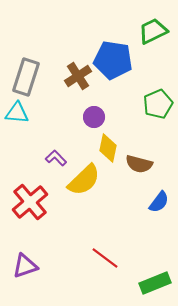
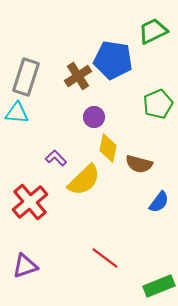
green rectangle: moved 4 px right, 3 px down
